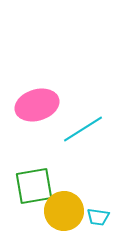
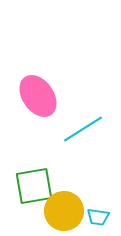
pink ellipse: moved 1 px right, 9 px up; rotated 72 degrees clockwise
